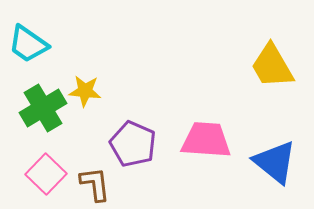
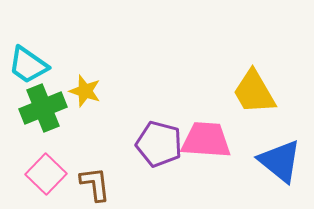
cyan trapezoid: moved 21 px down
yellow trapezoid: moved 18 px left, 26 px down
yellow star: rotated 12 degrees clockwise
green cross: rotated 9 degrees clockwise
purple pentagon: moved 26 px right; rotated 9 degrees counterclockwise
blue triangle: moved 5 px right, 1 px up
